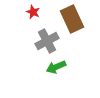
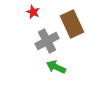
brown rectangle: moved 5 px down
green arrow: rotated 48 degrees clockwise
